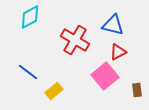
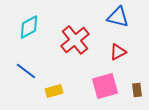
cyan diamond: moved 1 px left, 10 px down
blue triangle: moved 5 px right, 8 px up
red cross: rotated 20 degrees clockwise
blue line: moved 2 px left, 1 px up
pink square: moved 10 px down; rotated 24 degrees clockwise
yellow rectangle: rotated 24 degrees clockwise
